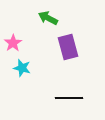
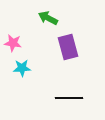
pink star: rotated 30 degrees counterclockwise
cyan star: rotated 18 degrees counterclockwise
